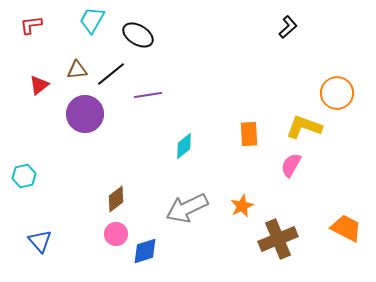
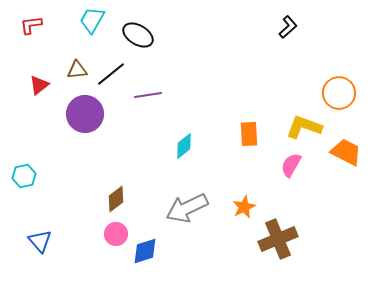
orange circle: moved 2 px right
orange star: moved 2 px right, 1 px down
orange trapezoid: moved 76 px up
